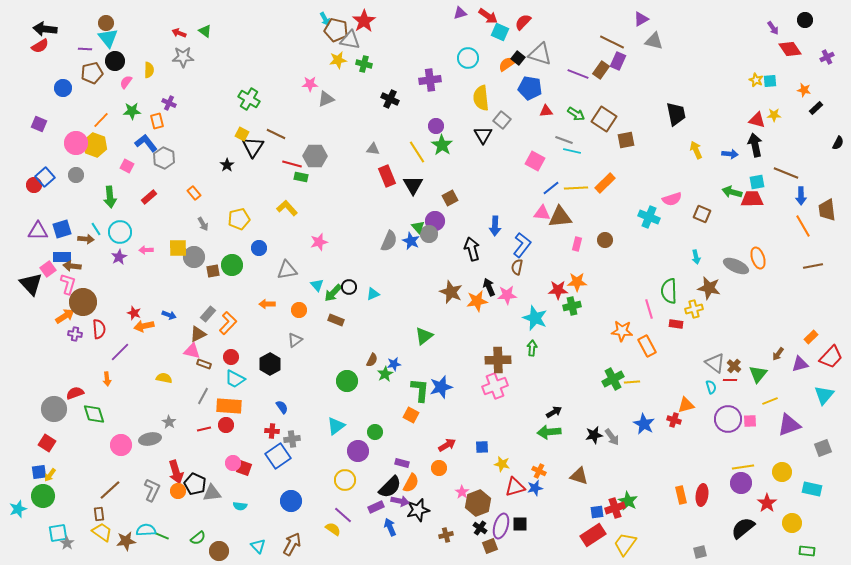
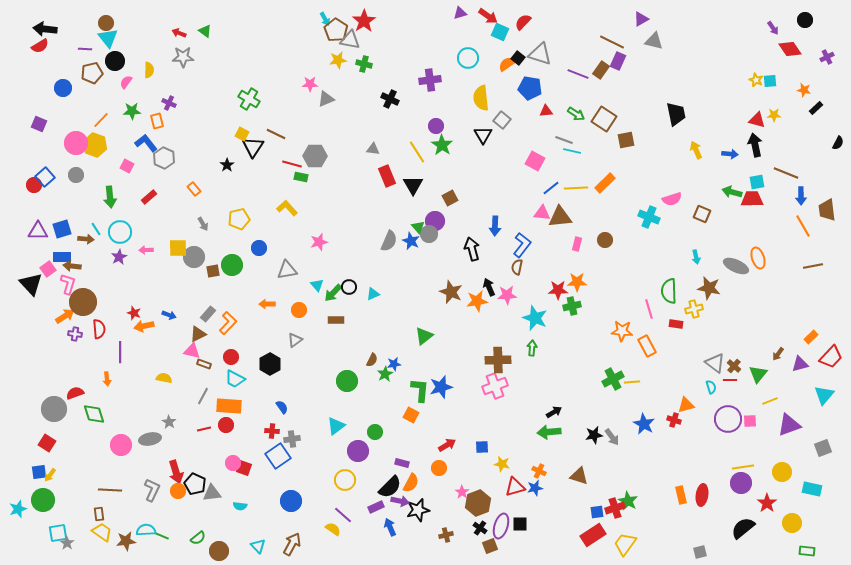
brown pentagon at (336, 30): rotated 20 degrees clockwise
orange rectangle at (194, 193): moved 4 px up
brown rectangle at (336, 320): rotated 21 degrees counterclockwise
purple line at (120, 352): rotated 45 degrees counterclockwise
brown line at (110, 490): rotated 45 degrees clockwise
green circle at (43, 496): moved 4 px down
